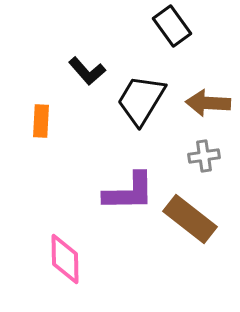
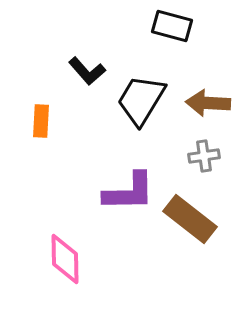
black rectangle: rotated 39 degrees counterclockwise
